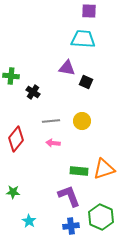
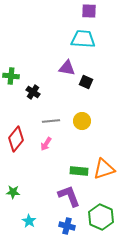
pink arrow: moved 7 px left, 1 px down; rotated 64 degrees counterclockwise
blue cross: moved 4 px left; rotated 21 degrees clockwise
